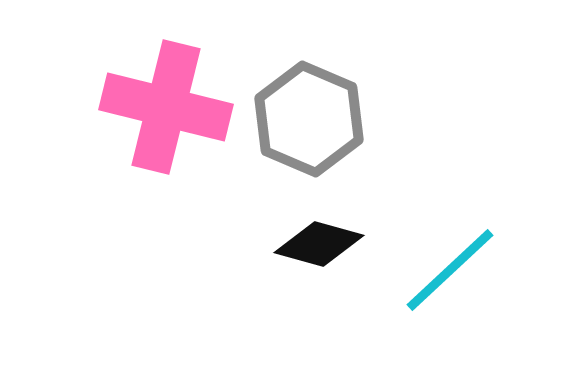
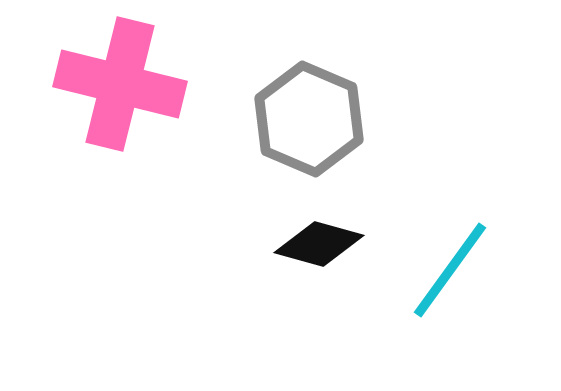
pink cross: moved 46 px left, 23 px up
cyan line: rotated 11 degrees counterclockwise
